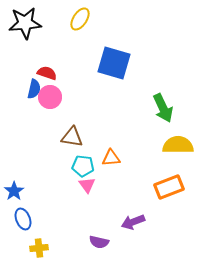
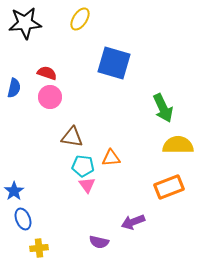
blue semicircle: moved 20 px left, 1 px up
